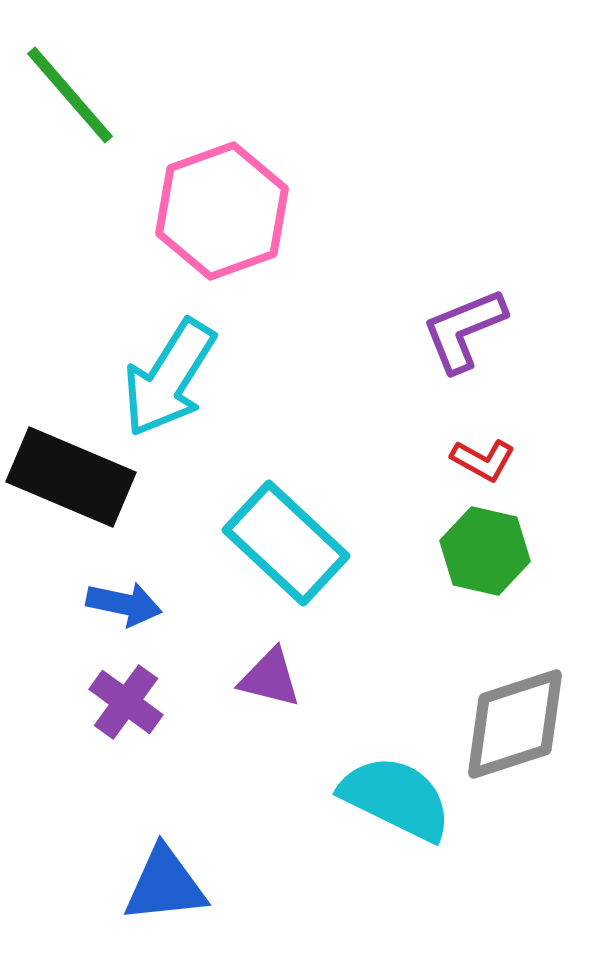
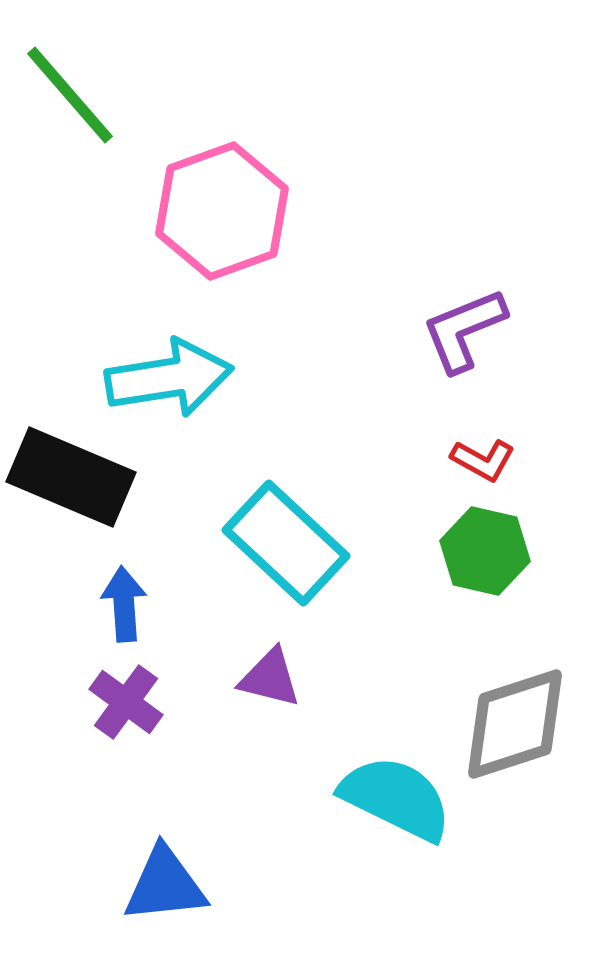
cyan arrow: rotated 131 degrees counterclockwise
blue arrow: rotated 106 degrees counterclockwise
